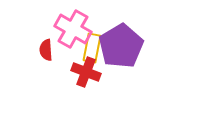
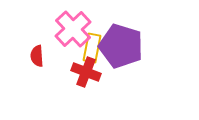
pink cross: rotated 18 degrees clockwise
purple pentagon: rotated 24 degrees counterclockwise
red semicircle: moved 9 px left, 6 px down
